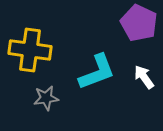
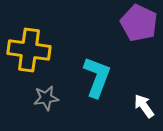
yellow cross: moved 1 px left
cyan L-shape: moved 5 px down; rotated 48 degrees counterclockwise
white arrow: moved 29 px down
